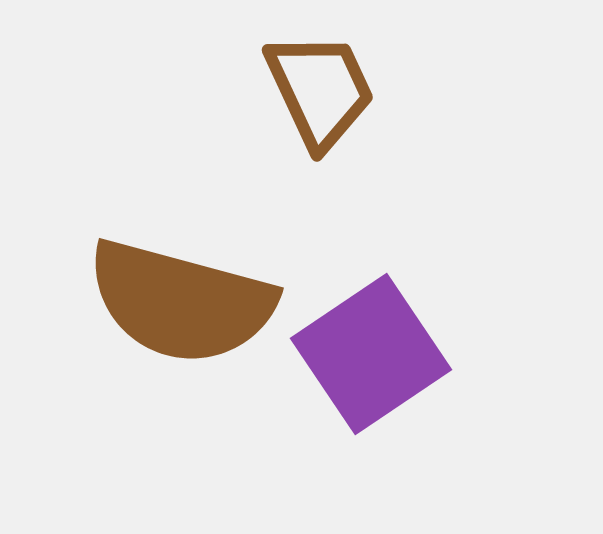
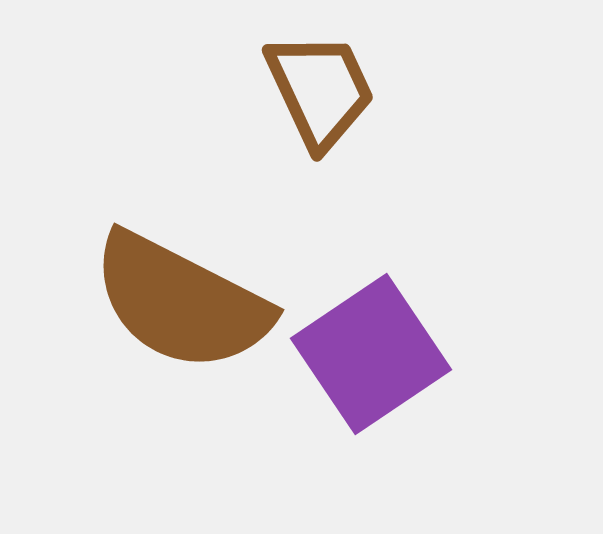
brown semicircle: rotated 12 degrees clockwise
